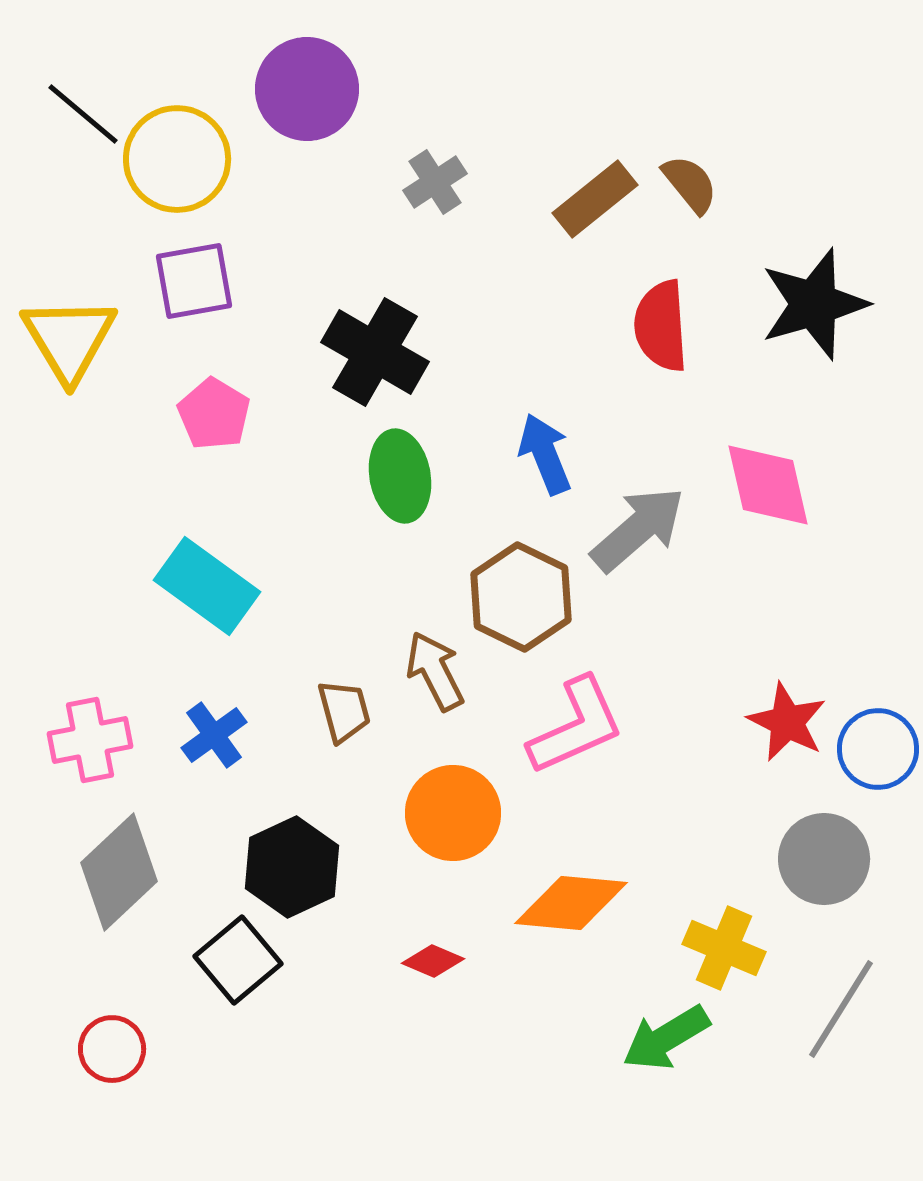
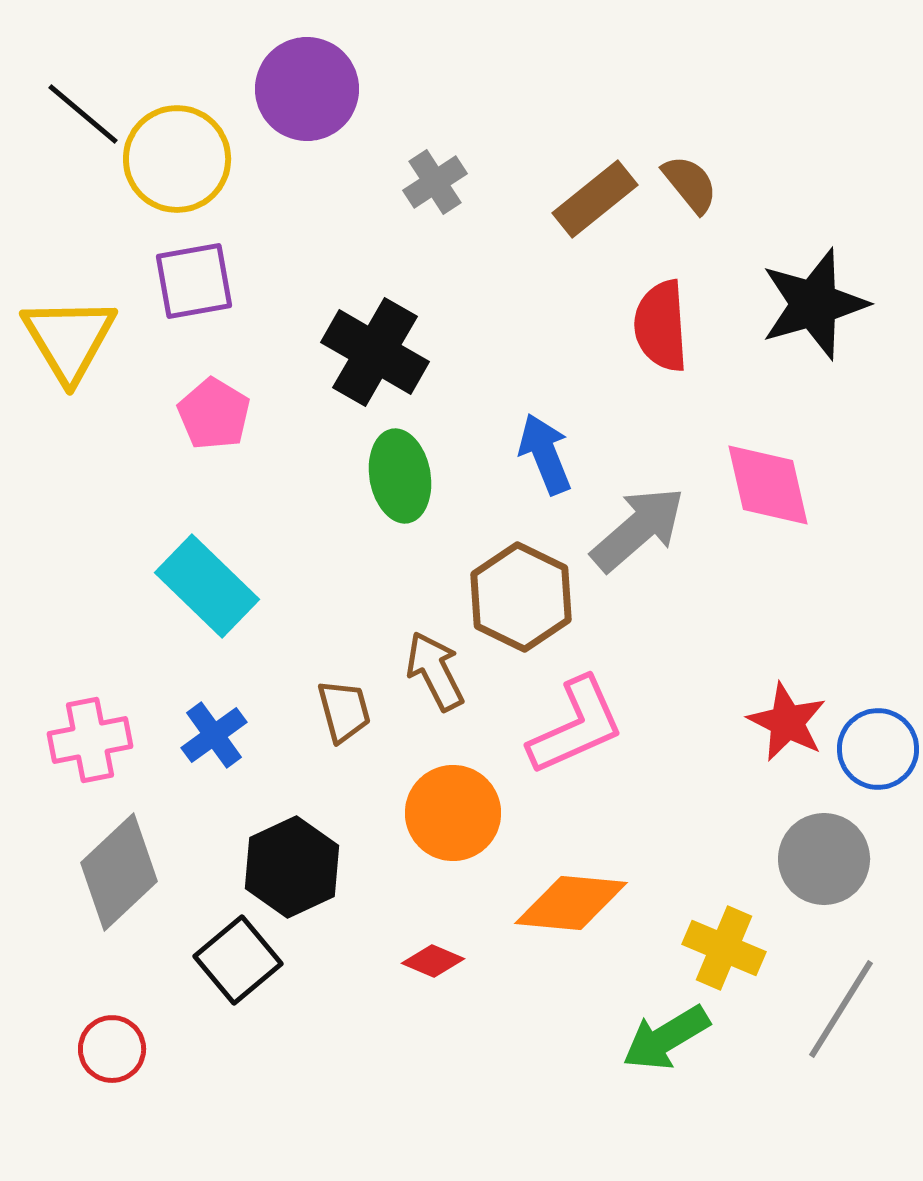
cyan rectangle: rotated 8 degrees clockwise
